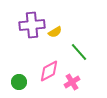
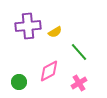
purple cross: moved 4 px left, 1 px down
pink cross: moved 7 px right, 1 px down
